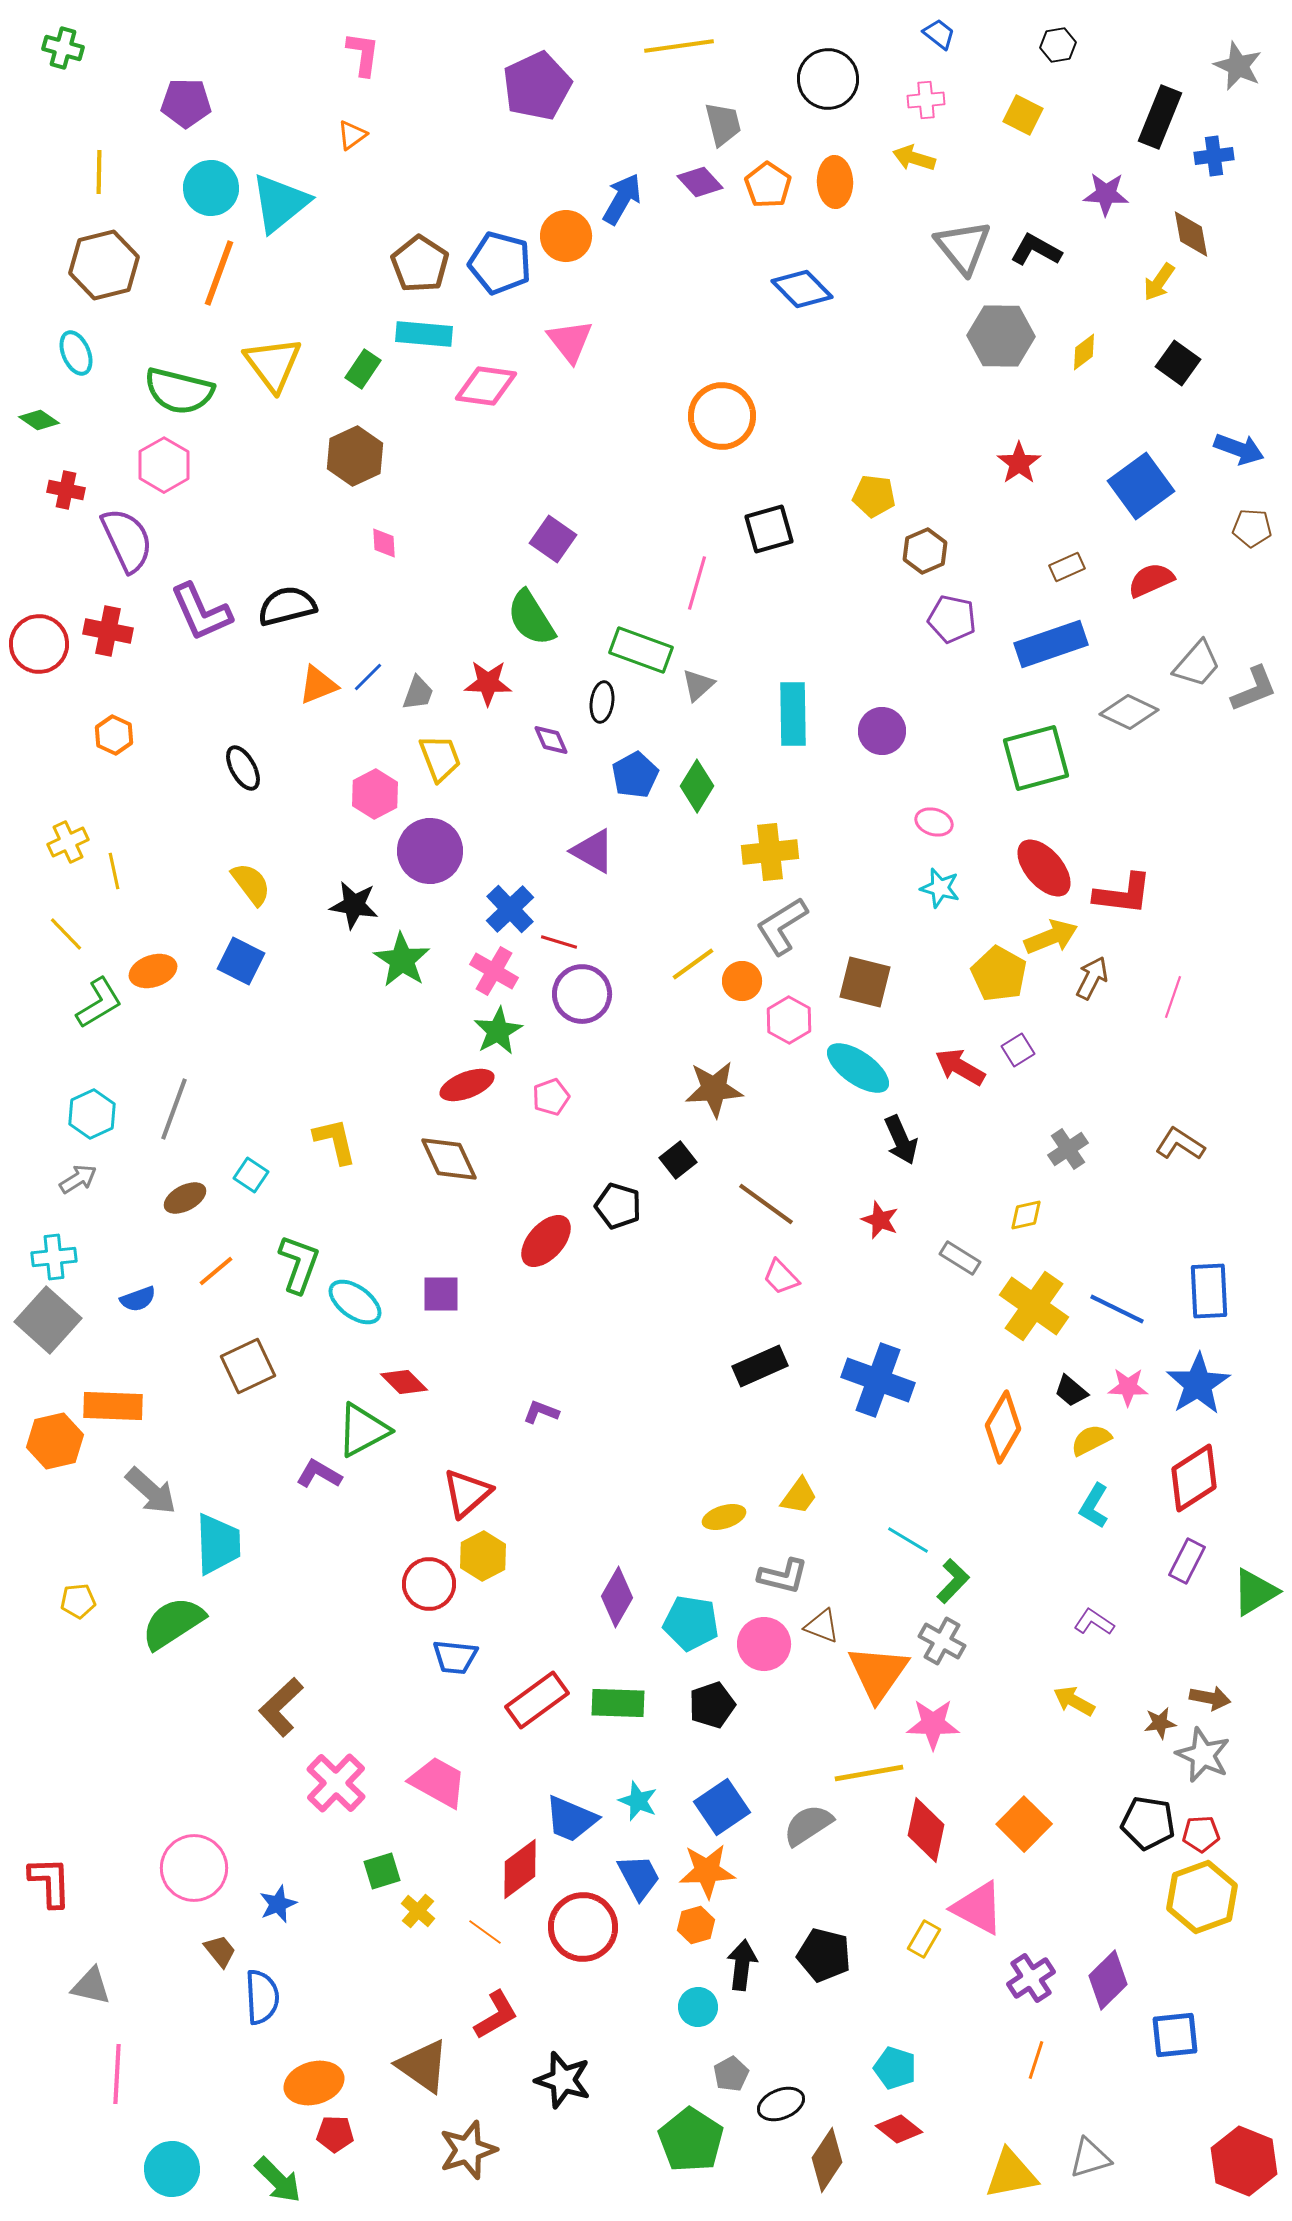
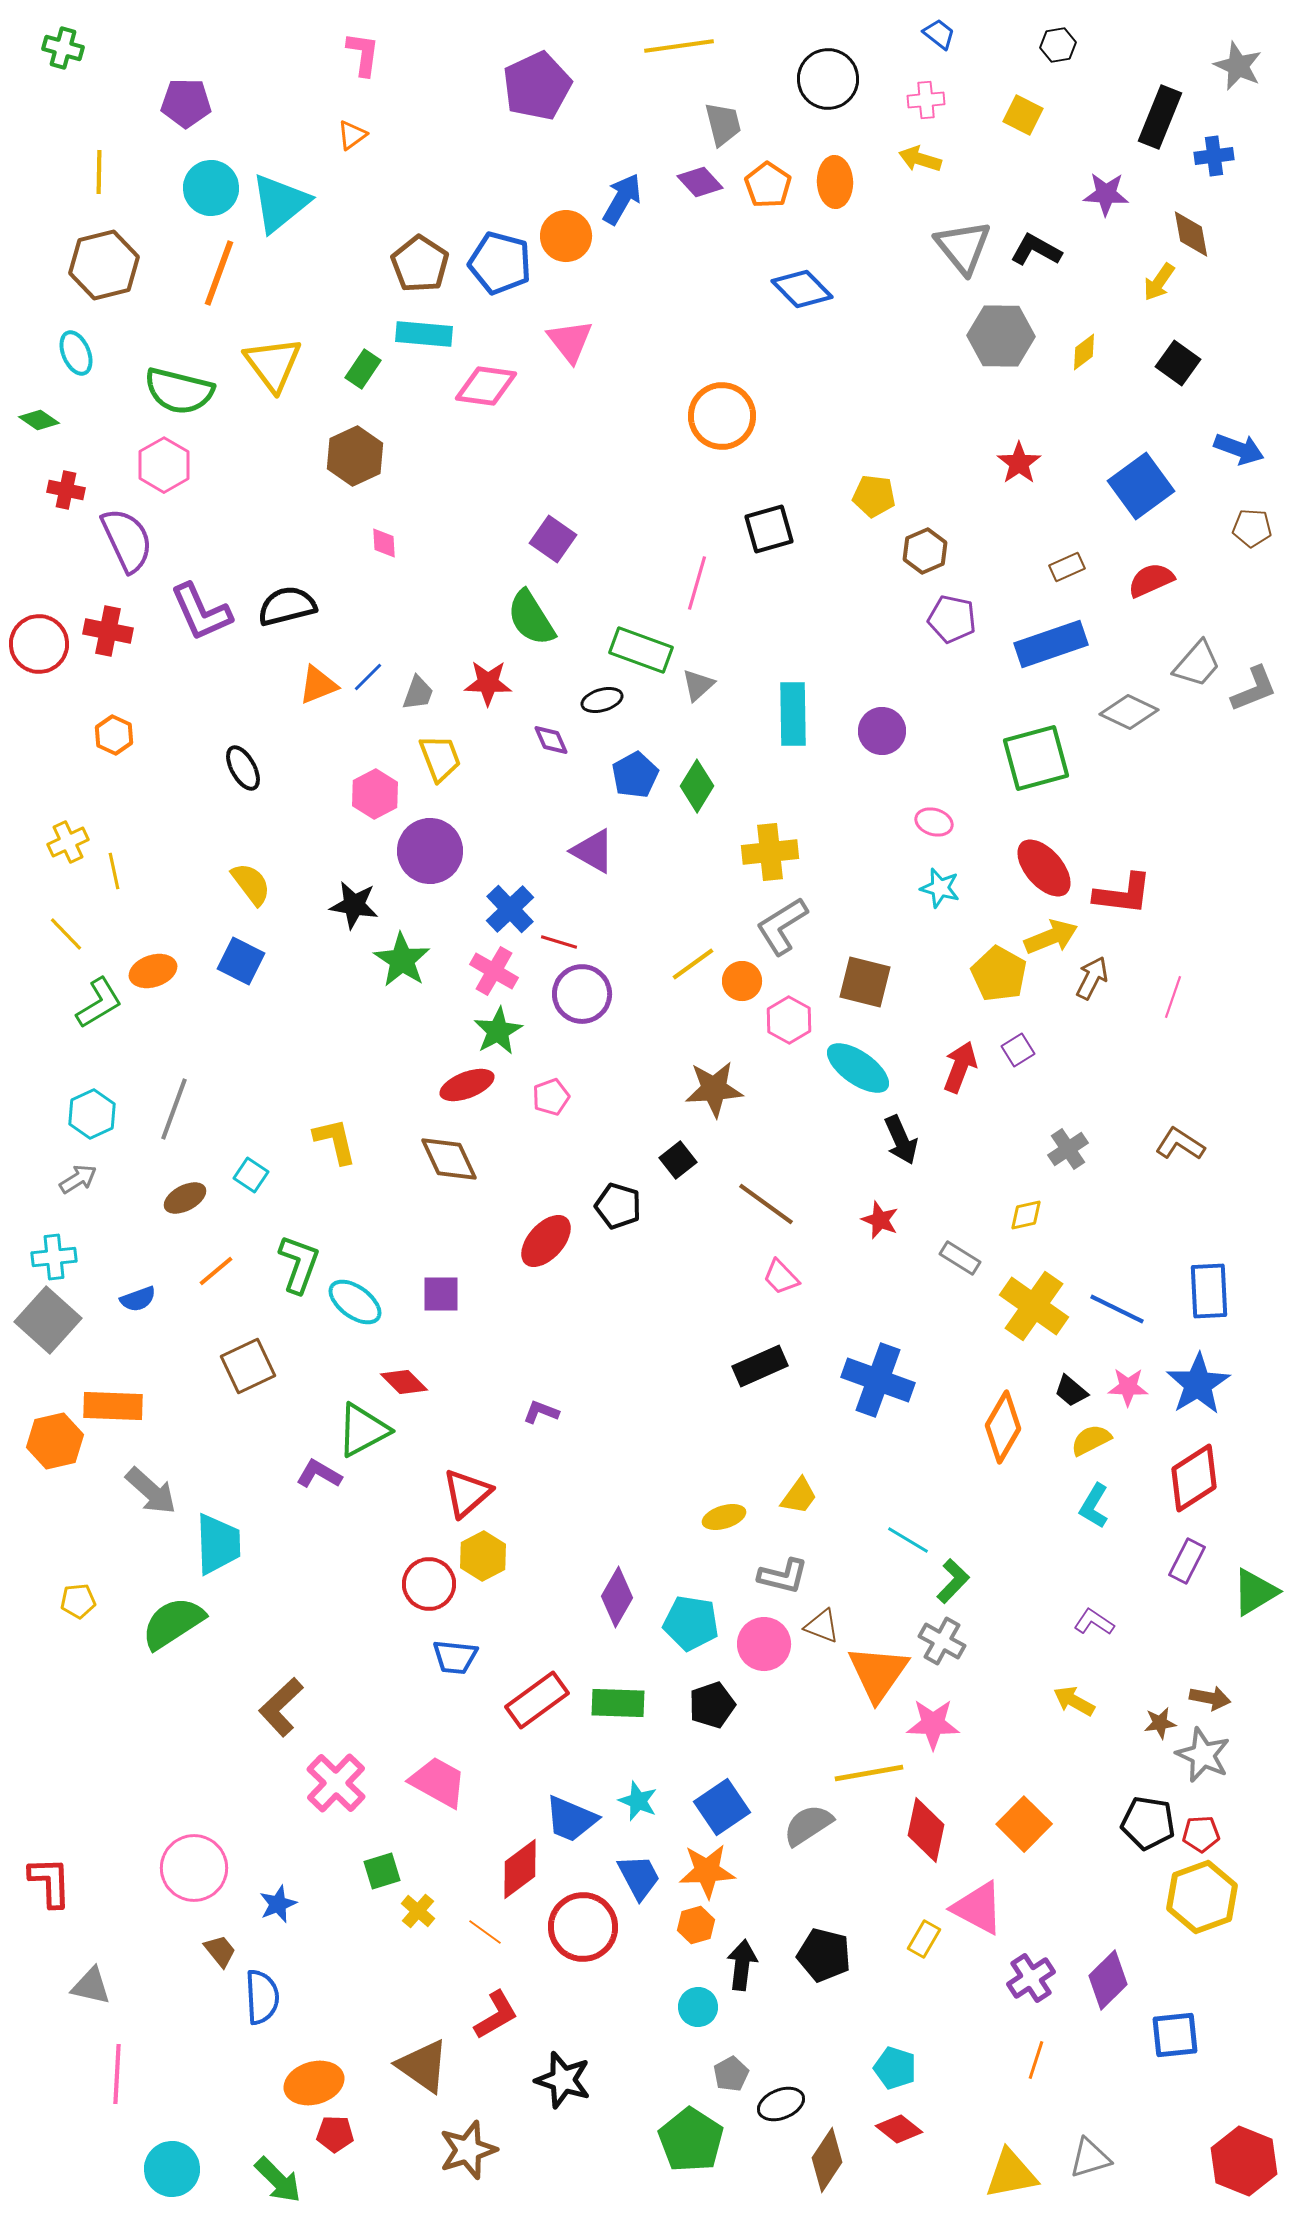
yellow arrow at (914, 158): moved 6 px right, 1 px down
black ellipse at (602, 702): moved 2 px up; rotated 66 degrees clockwise
red arrow at (960, 1067): rotated 81 degrees clockwise
